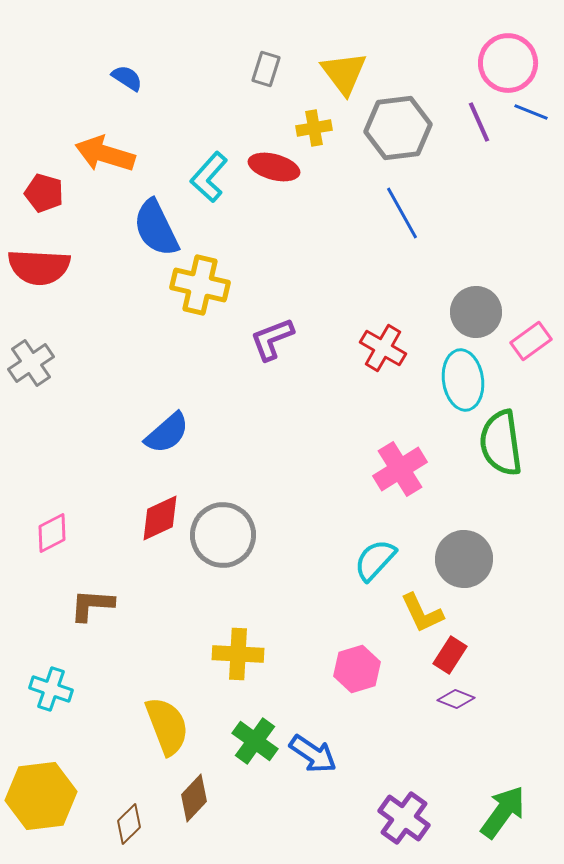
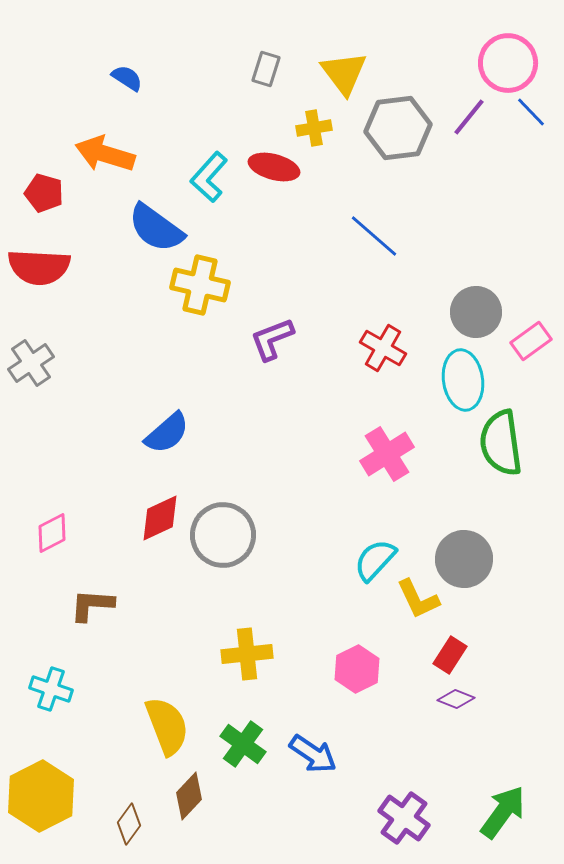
blue line at (531, 112): rotated 24 degrees clockwise
purple line at (479, 122): moved 10 px left, 5 px up; rotated 63 degrees clockwise
blue line at (402, 213): moved 28 px left, 23 px down; rotated 20 degrees counterclockwise
blue semicircle at (156, 228): rotated 28 degrees counterclockwise
pink cross at (400, 469): moved 13 px left, 15 px up
yellow L-shape at (422, 613): moved 4 px left, 14 px up
yellow cross at (238, 654): moved 9 px right; rotated 9 degrees counterclockwise
pink hexagon at (357, 669): rotated 9 degrees counterclockwise
green cross at (255, 741): moved 12 px left, 3 px down
yellow hexagon at (41, 796): rotated 20 degrees counterclockwise
brown diamond at (194, 798): moved 5 px left, 2 px up
brown diamond at (129, 824): rotated 9 degrees counterclockwise
